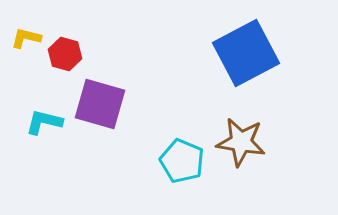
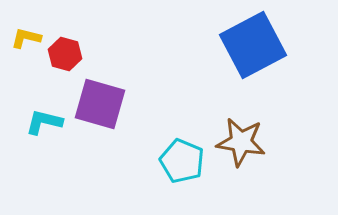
blue square: moved 7 px right, 8 px up
